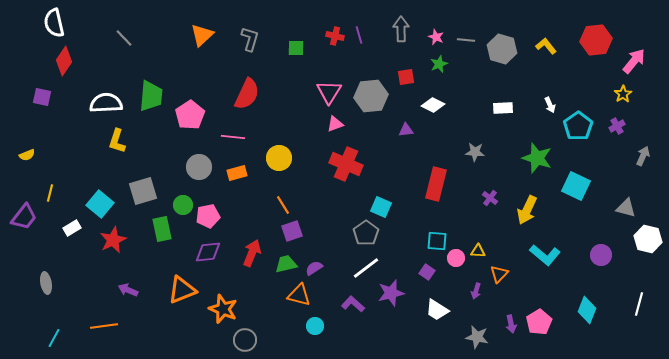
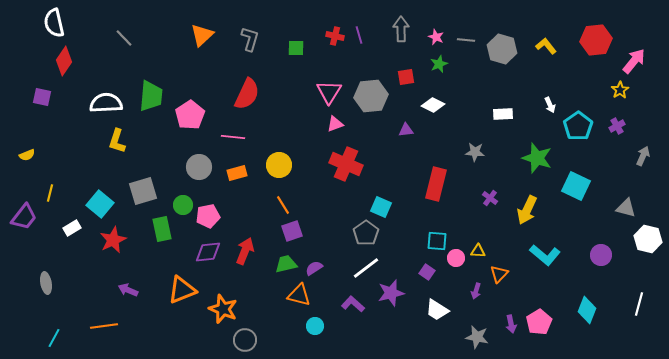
yellow star at (623, 94): moved 3 px left, 4 px up
white rectangle at (503, 108): moved 6 px down
yellow circle at (279, 158): moved 7 px down
red arrow at (252, 253): moved 7 px left, 2 px up
